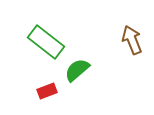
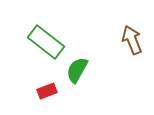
green semicircle: rotated 20 degrees counterclockwise
